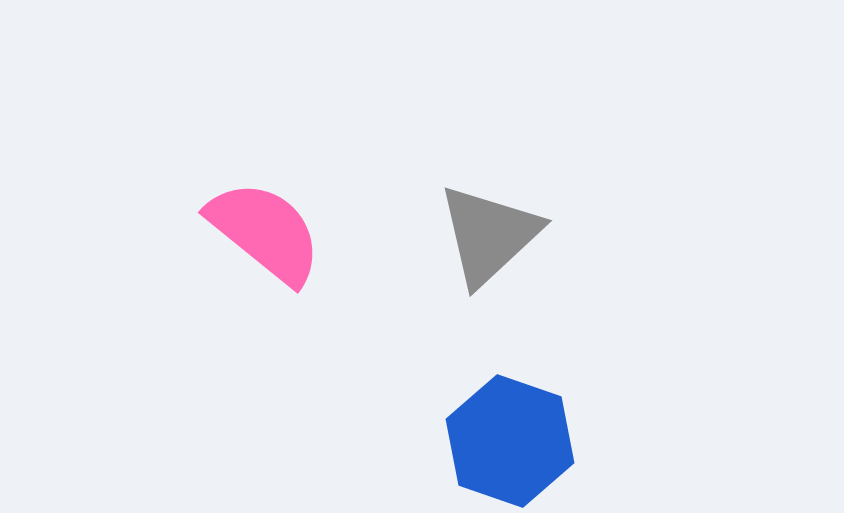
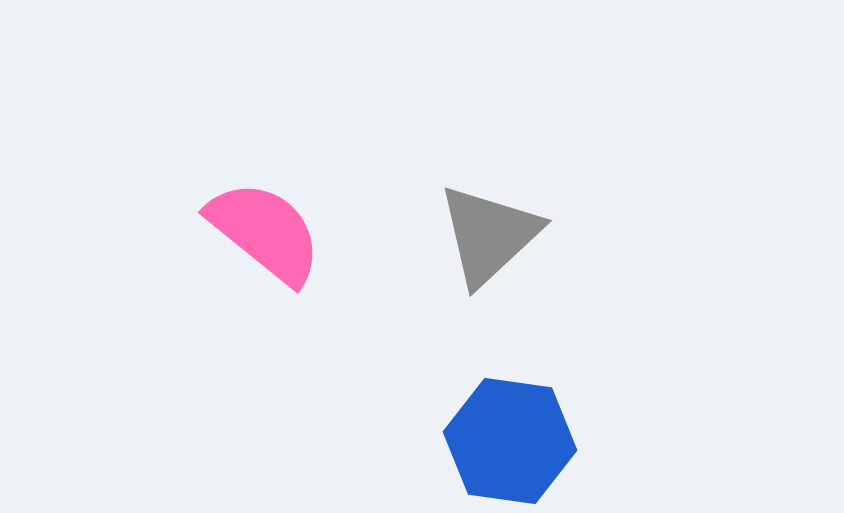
blue hexagon: rotated 11 degrees counterclockwise
